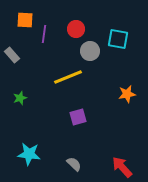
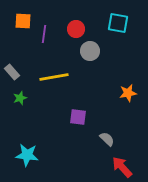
orange square: moved 2 px left, 1 px down
cyan square: moved 16 px up
gray rectangle: moved 17 px down
yellow line: moved 14 px left; rotated 12 degrees clockwise
orange star: moved 1 px right, 1 px up
purple square: rotated 24 degrees clockwise
cyan star: moved 2 px left, 1 px down
gray semicircle: moved 33 px right, 25 px up
